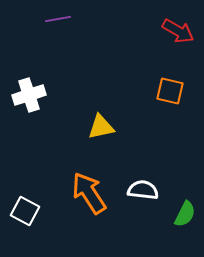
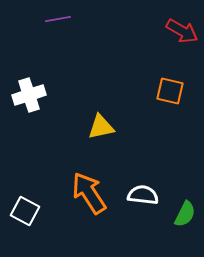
red arrow: moved 4 px right
white semicircle: moved 5 px down
